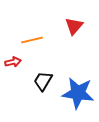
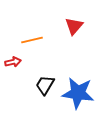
black trapezoid: moved 2 px right, 4 px down
